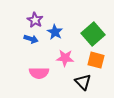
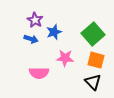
blue star: moved 1 px left; rotated 21 degrees clockwise
black triangle: moved 10 px right
